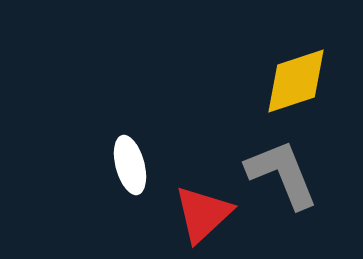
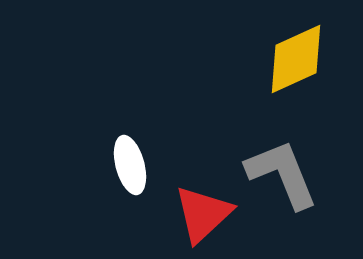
yellow diamond: moved 22 px up; rotated 6 degrees counterclockwise
